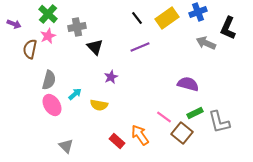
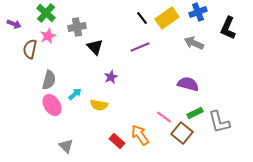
green cross: moved 2 px left, 1 px up
black line: moved 5 px right
gray arrow: moved 12 px left
